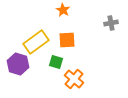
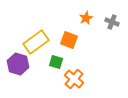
orange star: moved 23 px right, 8 px down; rotated 16 degrees clockwise
gray cross: moved 1 px right, 1 px up; rotated 32 degrees clockwise
orange square: moved 2 px right; rotated 24 degrees clockwise
